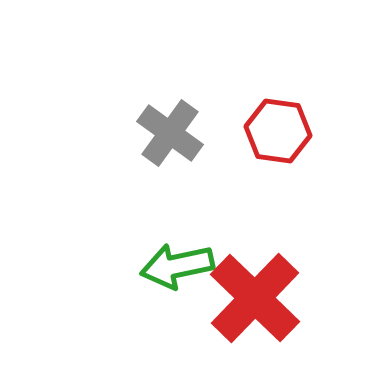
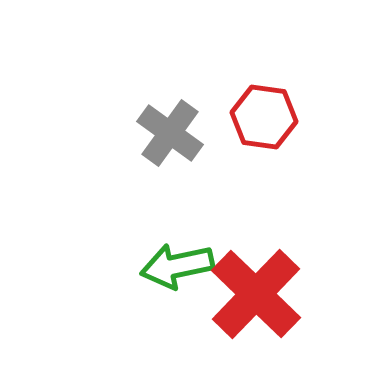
red hexagon: moved 14 px left, 14 px up
red cross: moved 1 px right, 4 px up
